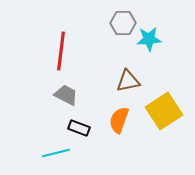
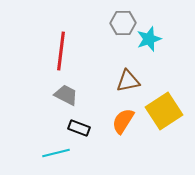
cyan star: rotated 15 degrees counterclockwise
orange semicircle: moved 4 px right, 1 px down; rotated 12 degrees clockwise
